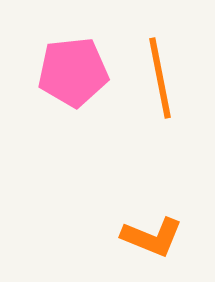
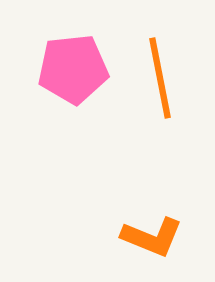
pink pentagon: moved 3 px up
